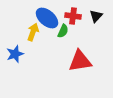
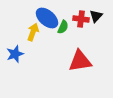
red cross: moved 8 px right, 3 px down
green semicircle: moved 4 px up
